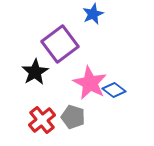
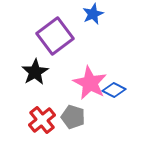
purple square: moved 5 px left, 8 px up
blue diamond: rotated 10 degrees counterclockwise
